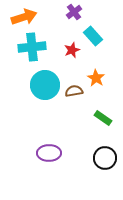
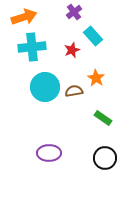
cyan circle: moved 2 px down
